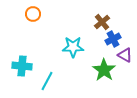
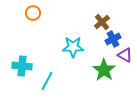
orange circle: moved 1 px up
